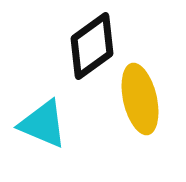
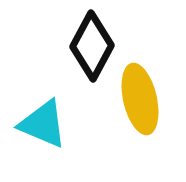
black diamond: rotated 26 degrees counterclockwise
